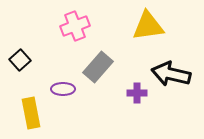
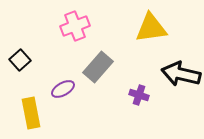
yellow triangle: moved 3 px right, 2 px down
black arrow: moved 10 px right
purple ellipse: rotated 30 degrees counterclockwise
purple cross: moved 2 px right, 2 px down; rotated 18 degrees clockwise
